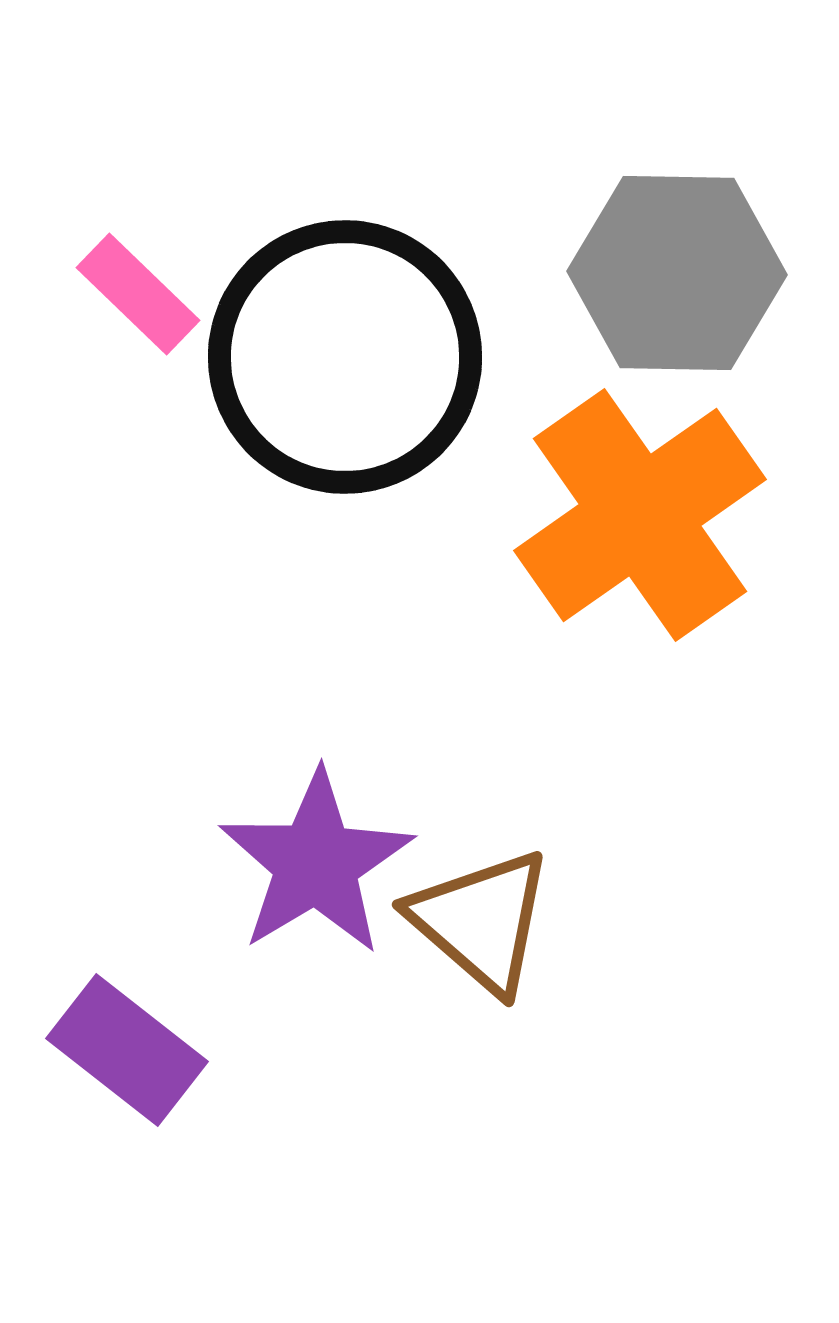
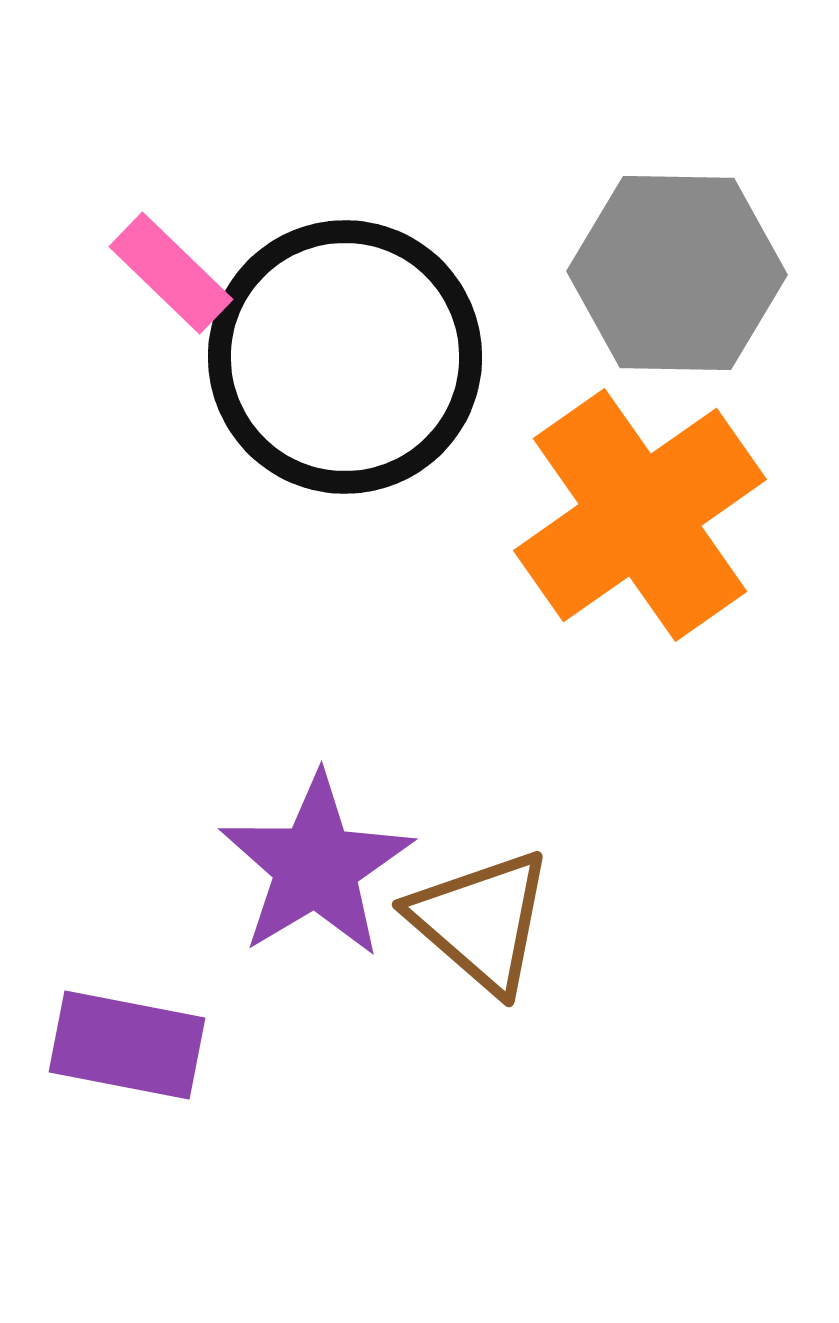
pink rectangle: moved 33 px right, 21 px up
purple star: moved 3 px down
purple rectangle: moved 5 px up; rotated 27 degrees counterclockwise
